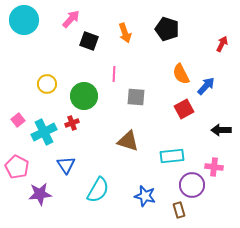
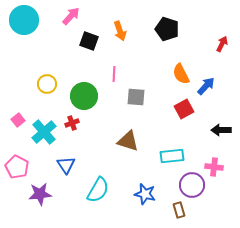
pink arrow: moved 3 px up
orange arrow: moved 5 px left, 2 px up
cyan cross: rotated 15 degrees counterclockwise
blue star: moved 2 px up
